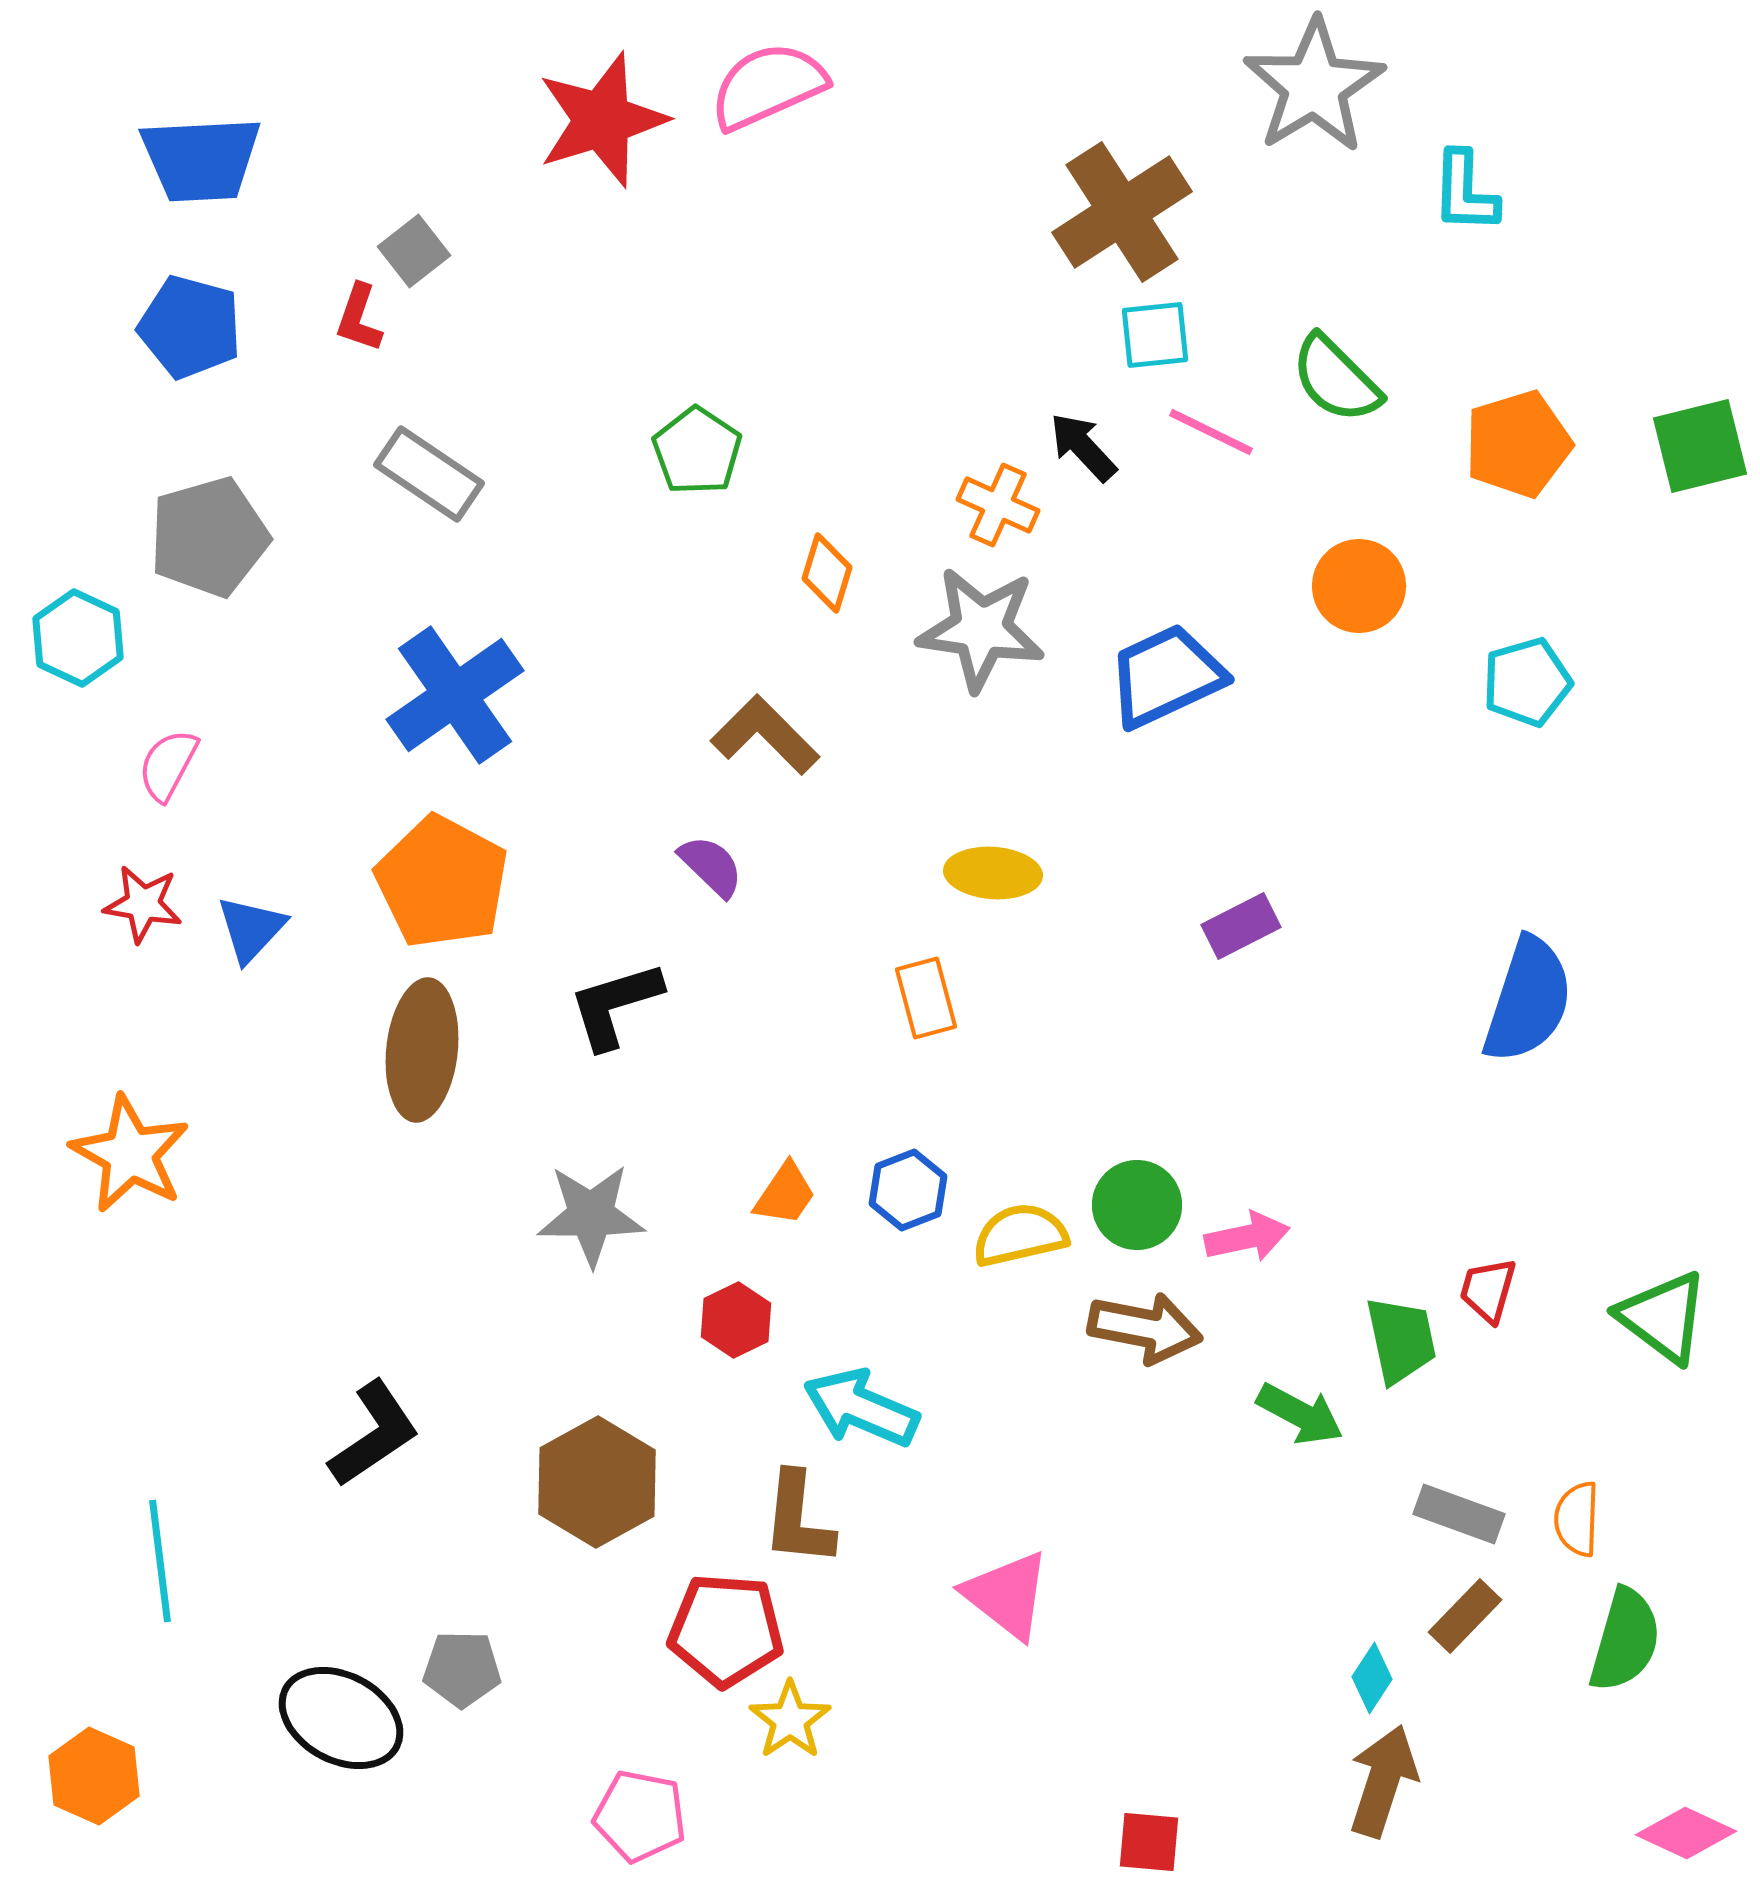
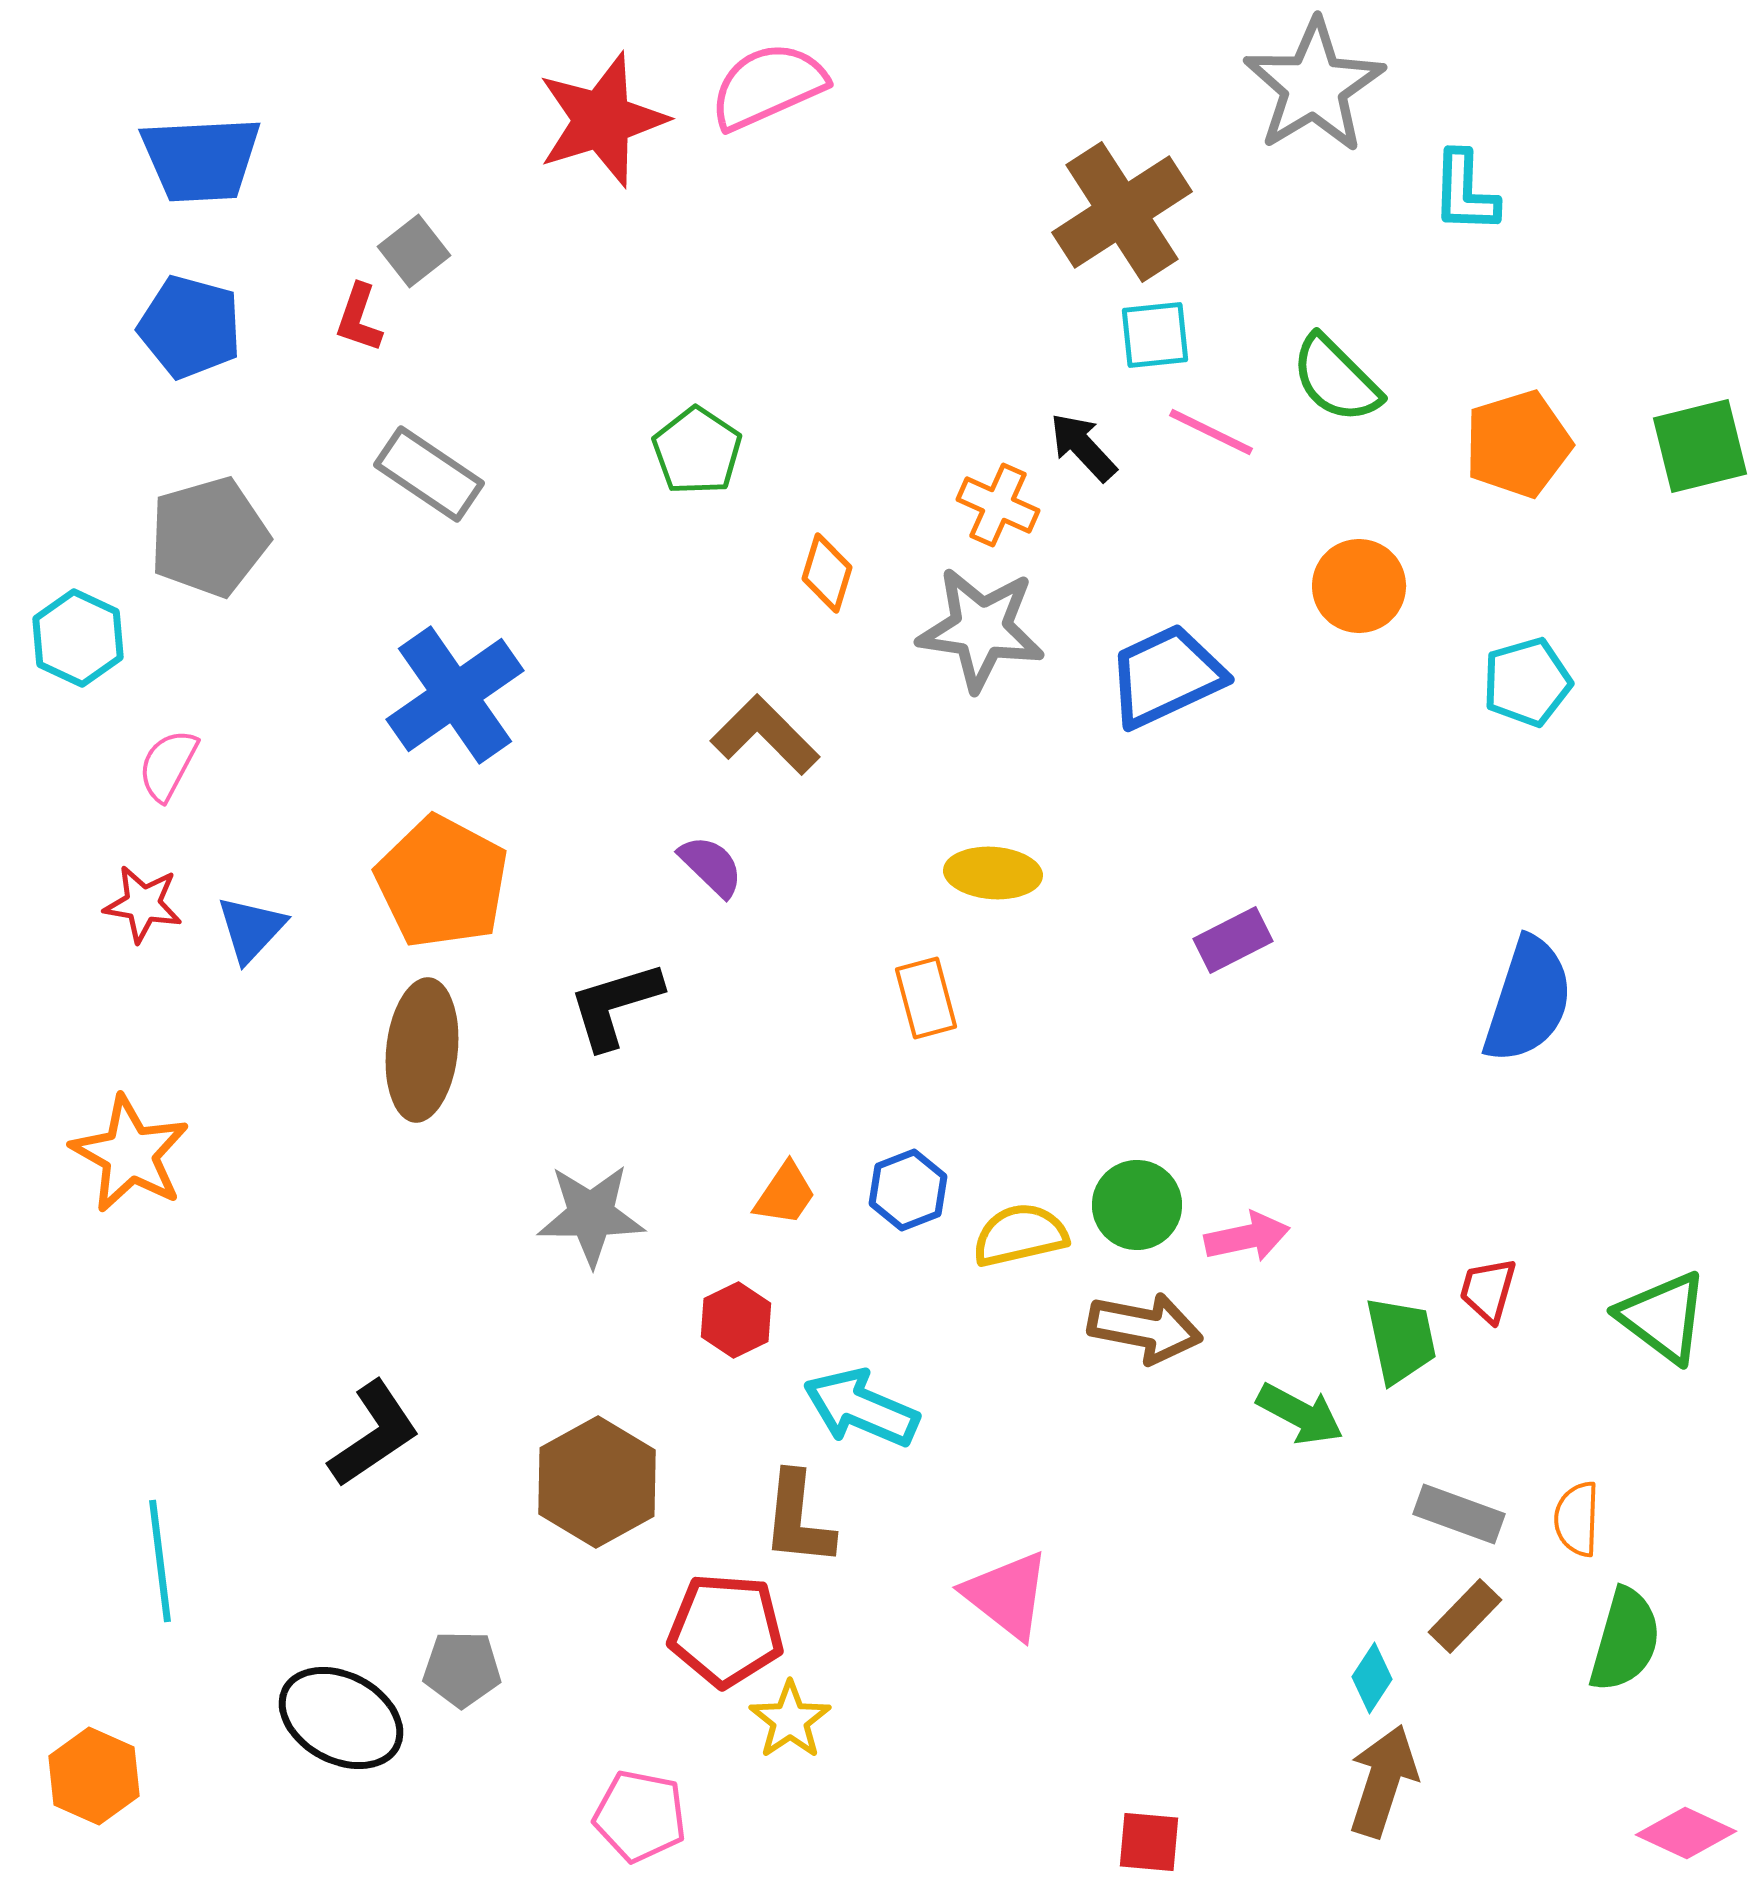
purple rectangle at (1241, 926): moved 8 px left, 14 px down
